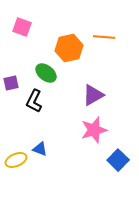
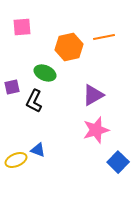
pink square: rotated 24 degrees counterclockwise
orange line: rotated 15 degrees counterclockwise
orange hexagon: moved 1 px up
green ellipse: moved 1 px left; rotated 15 degrees counterclockwise
purple square: moved 1 px right, 4 px down
pink star: moved 2 px right
blue triangle: moved 2 px left, 1 px down
blue square: moved 2 px down
